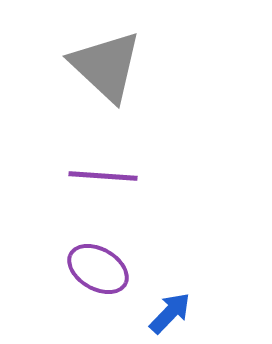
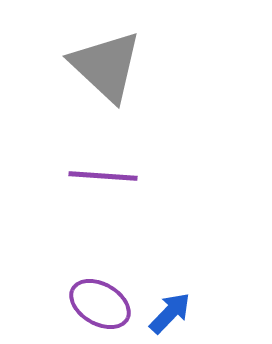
purple ellipse: moved 2 px right, 35 px down
